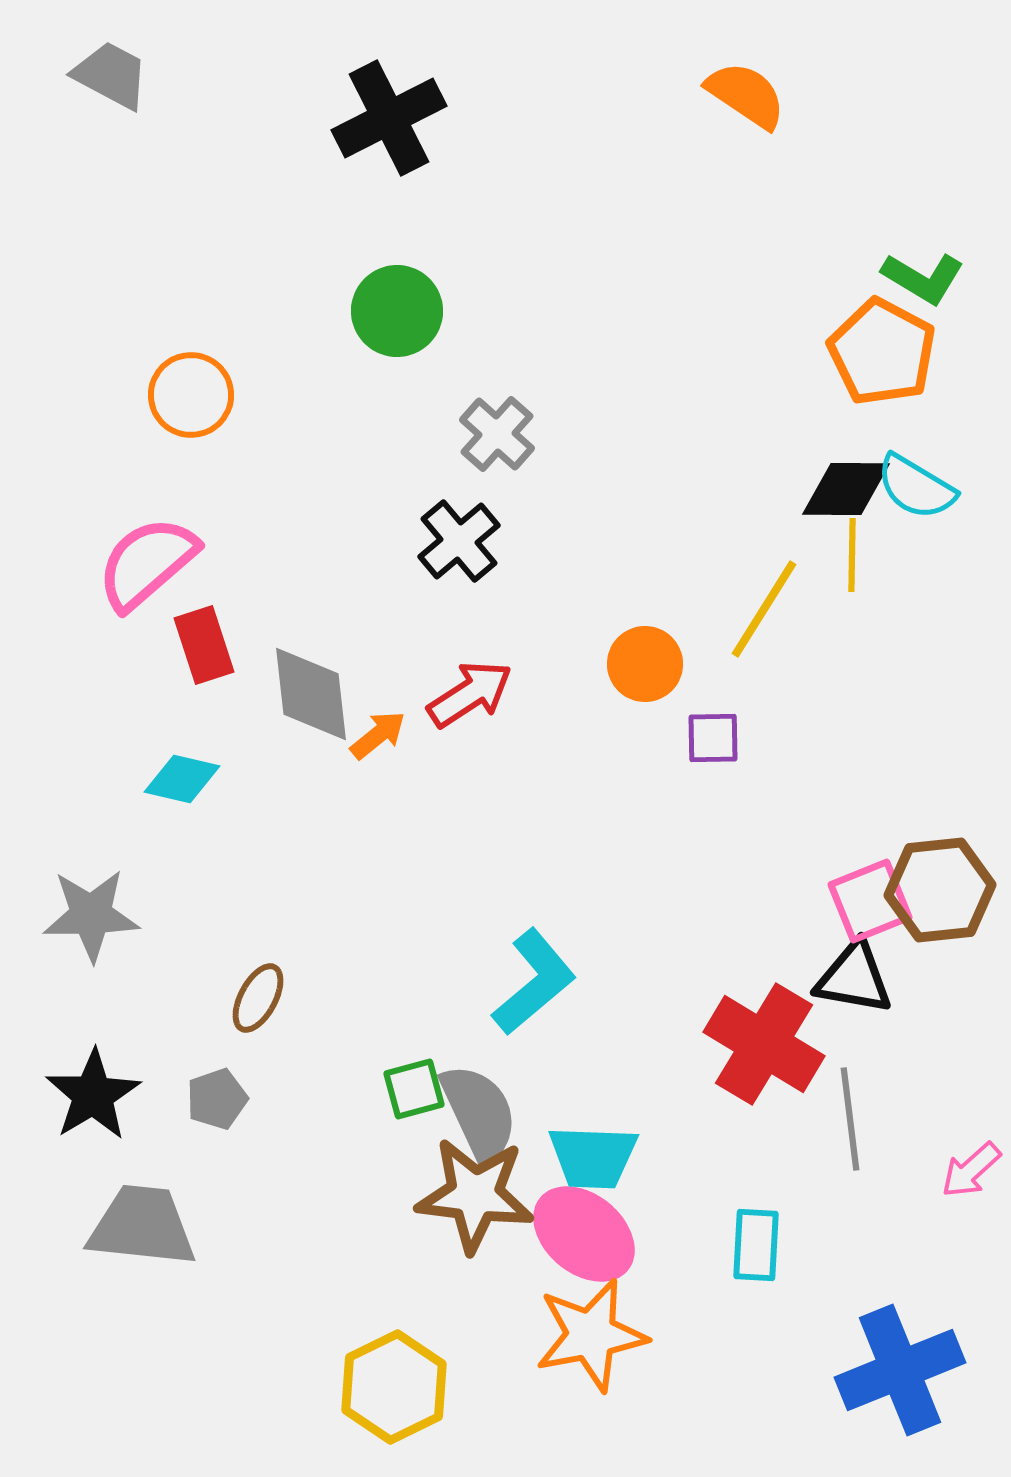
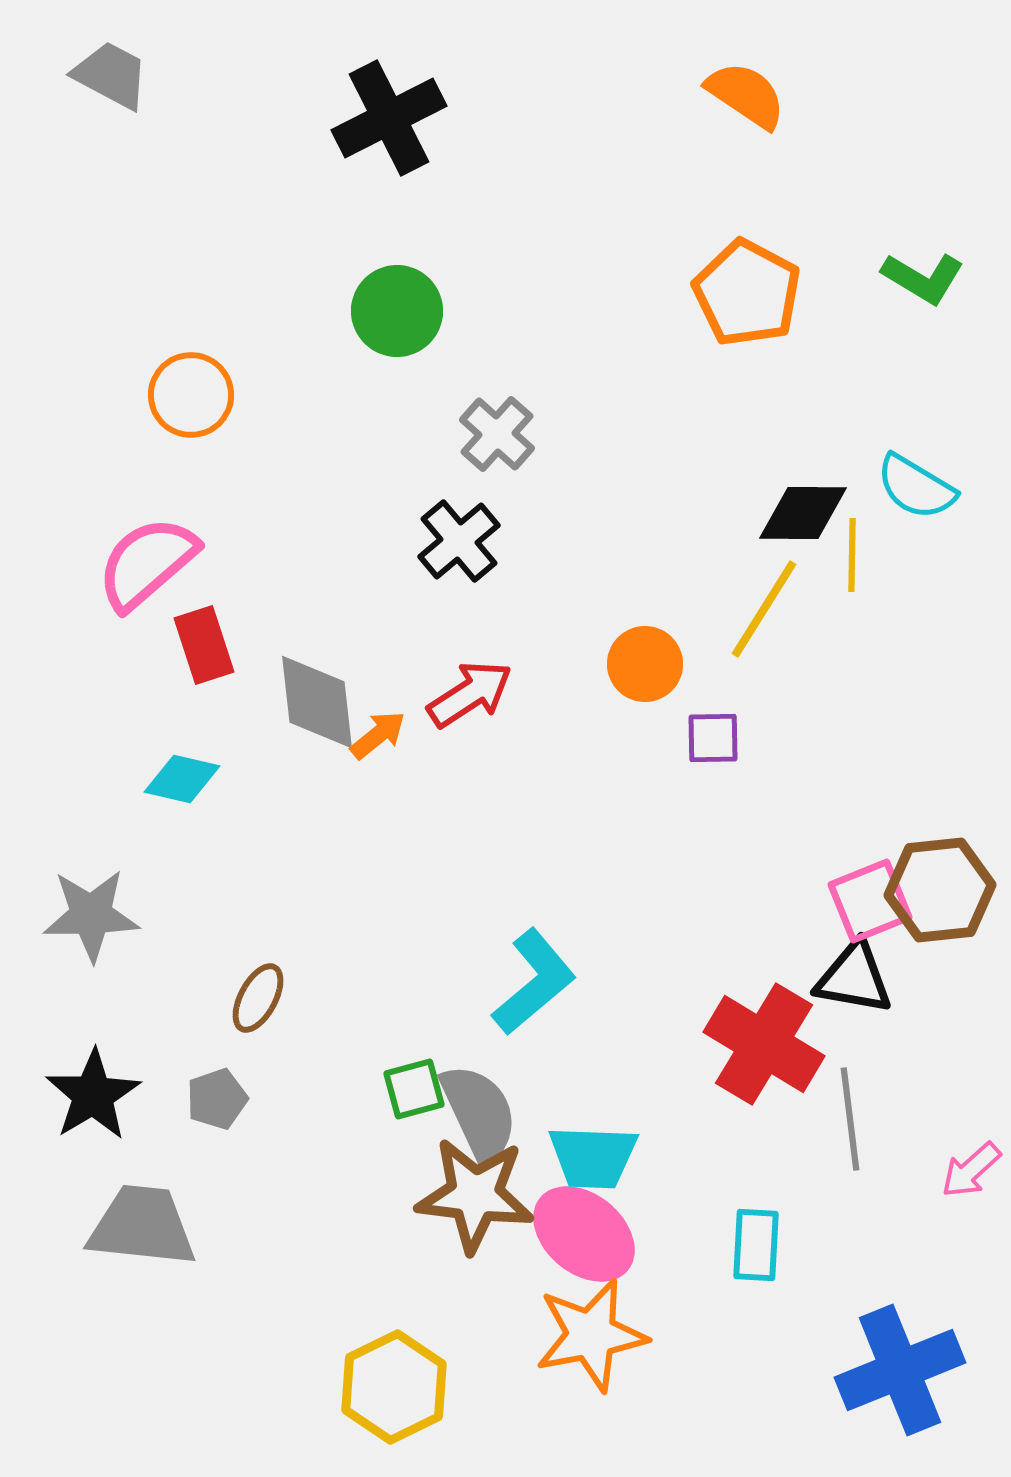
orange pentagon at (882, 352): moved 135 px left, 59 px up
black diamond at (846, 489): moved 43 px left, 24 px down
gray diamond at (311, 694): moved 6 px right, 8 px down
